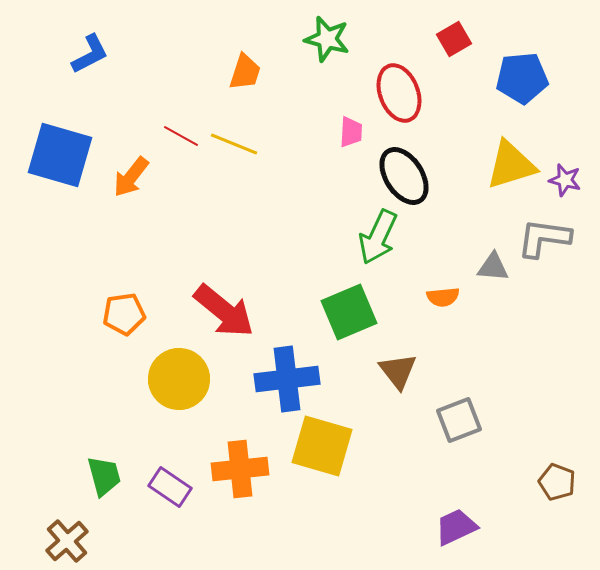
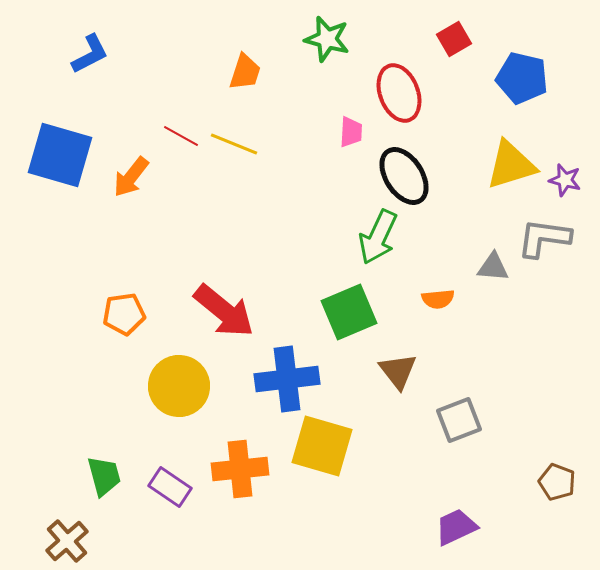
blue pentagon: rotated 18 degrees clockwise
orange semicircle: moved 5 px left, 2 px down
yellow circle: moved 7 px down
